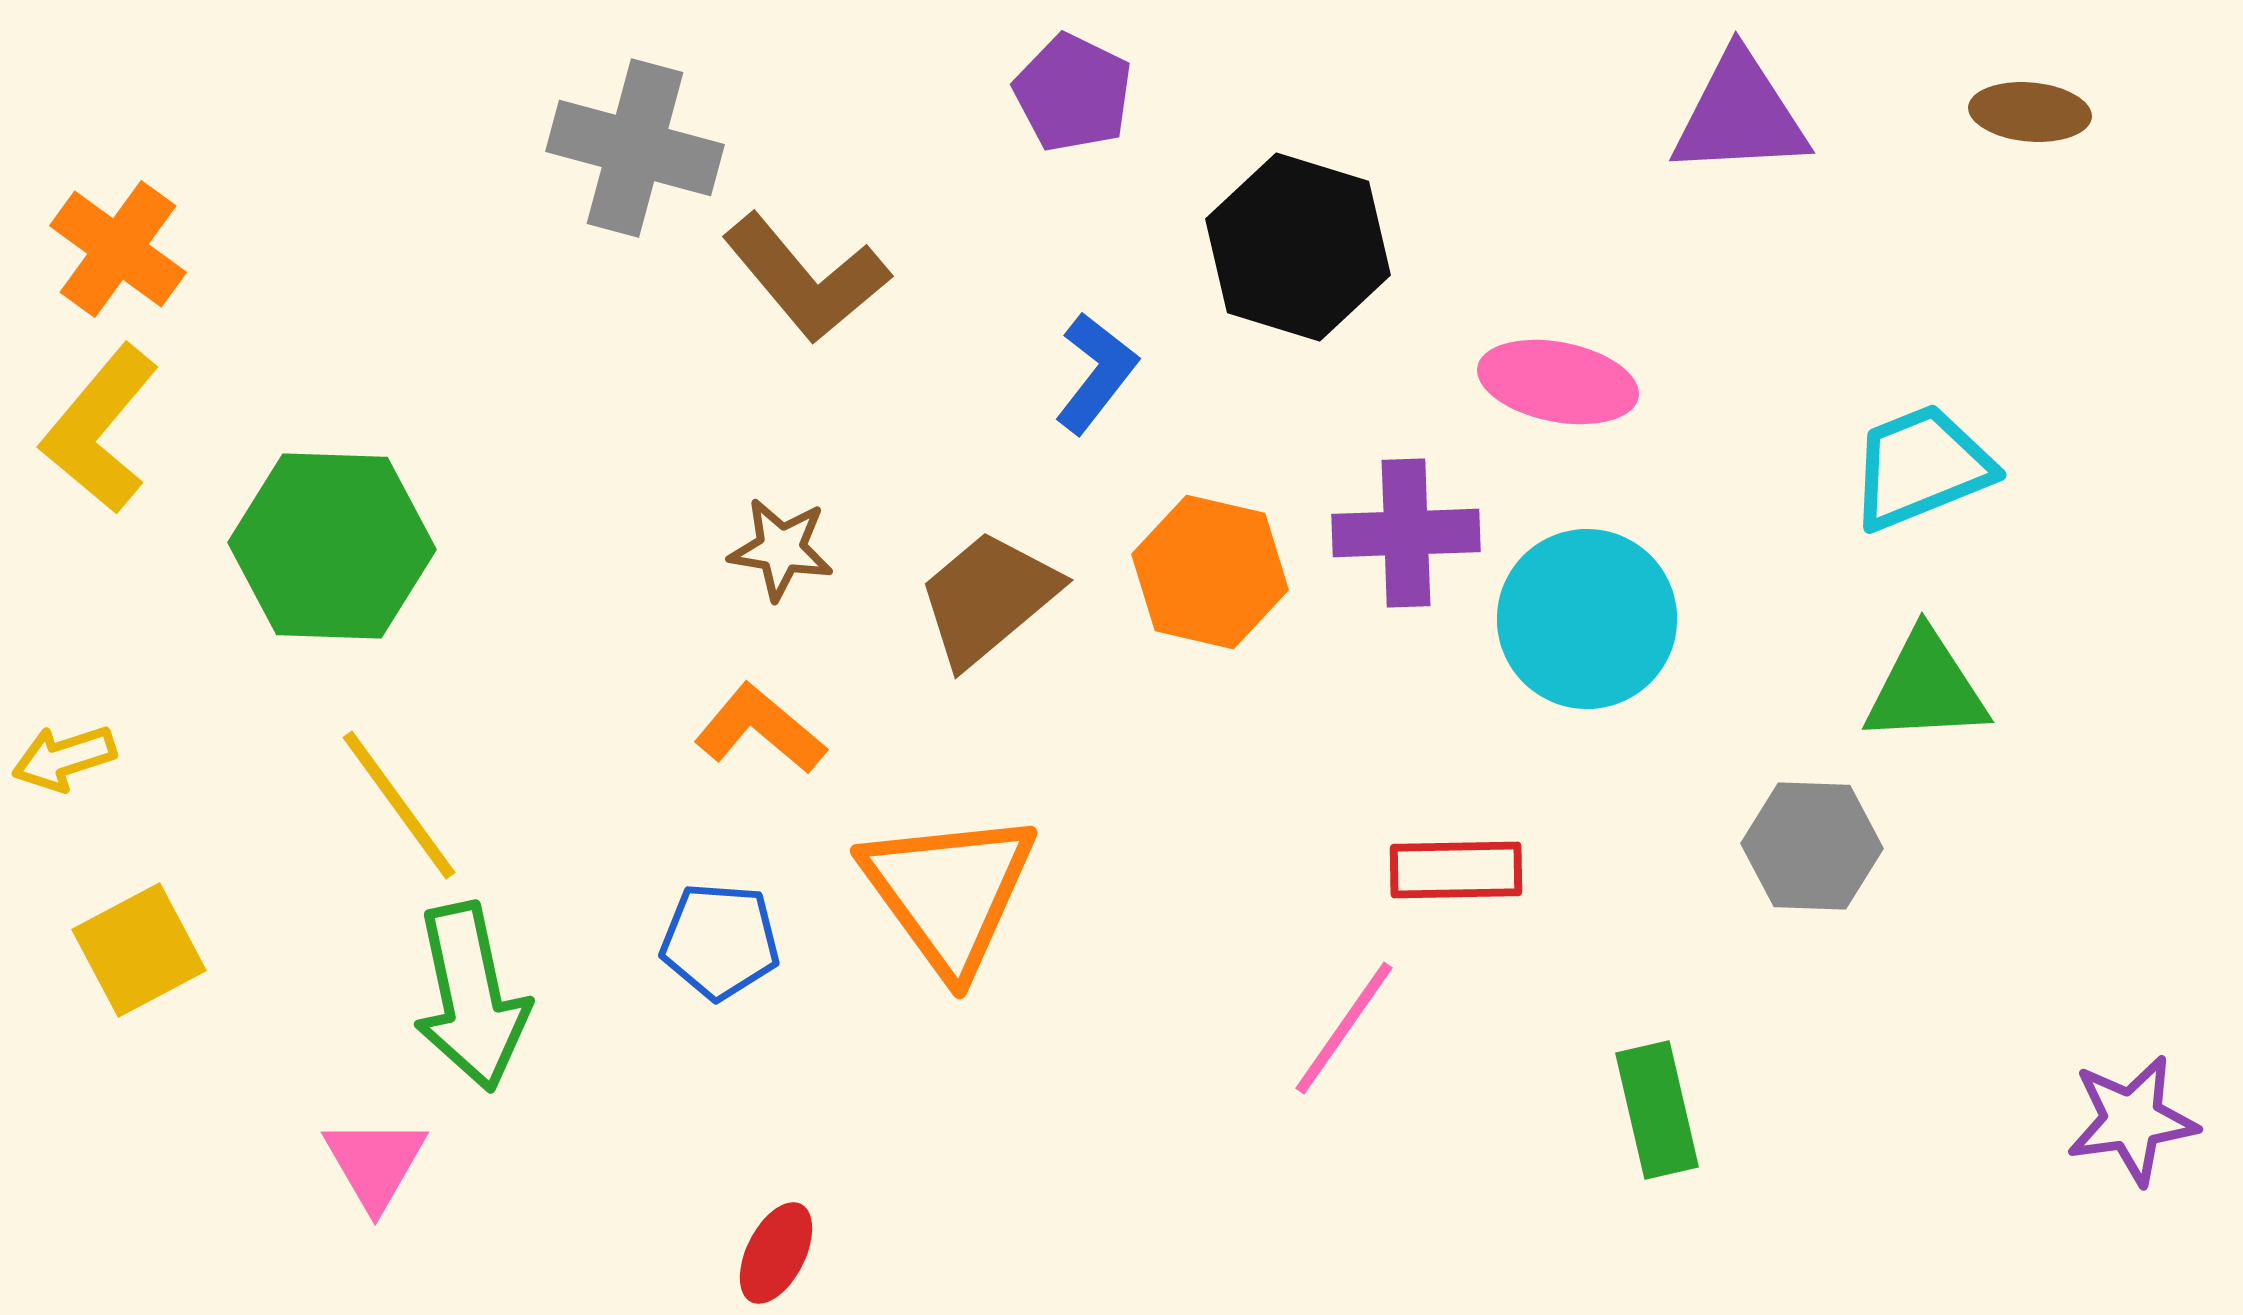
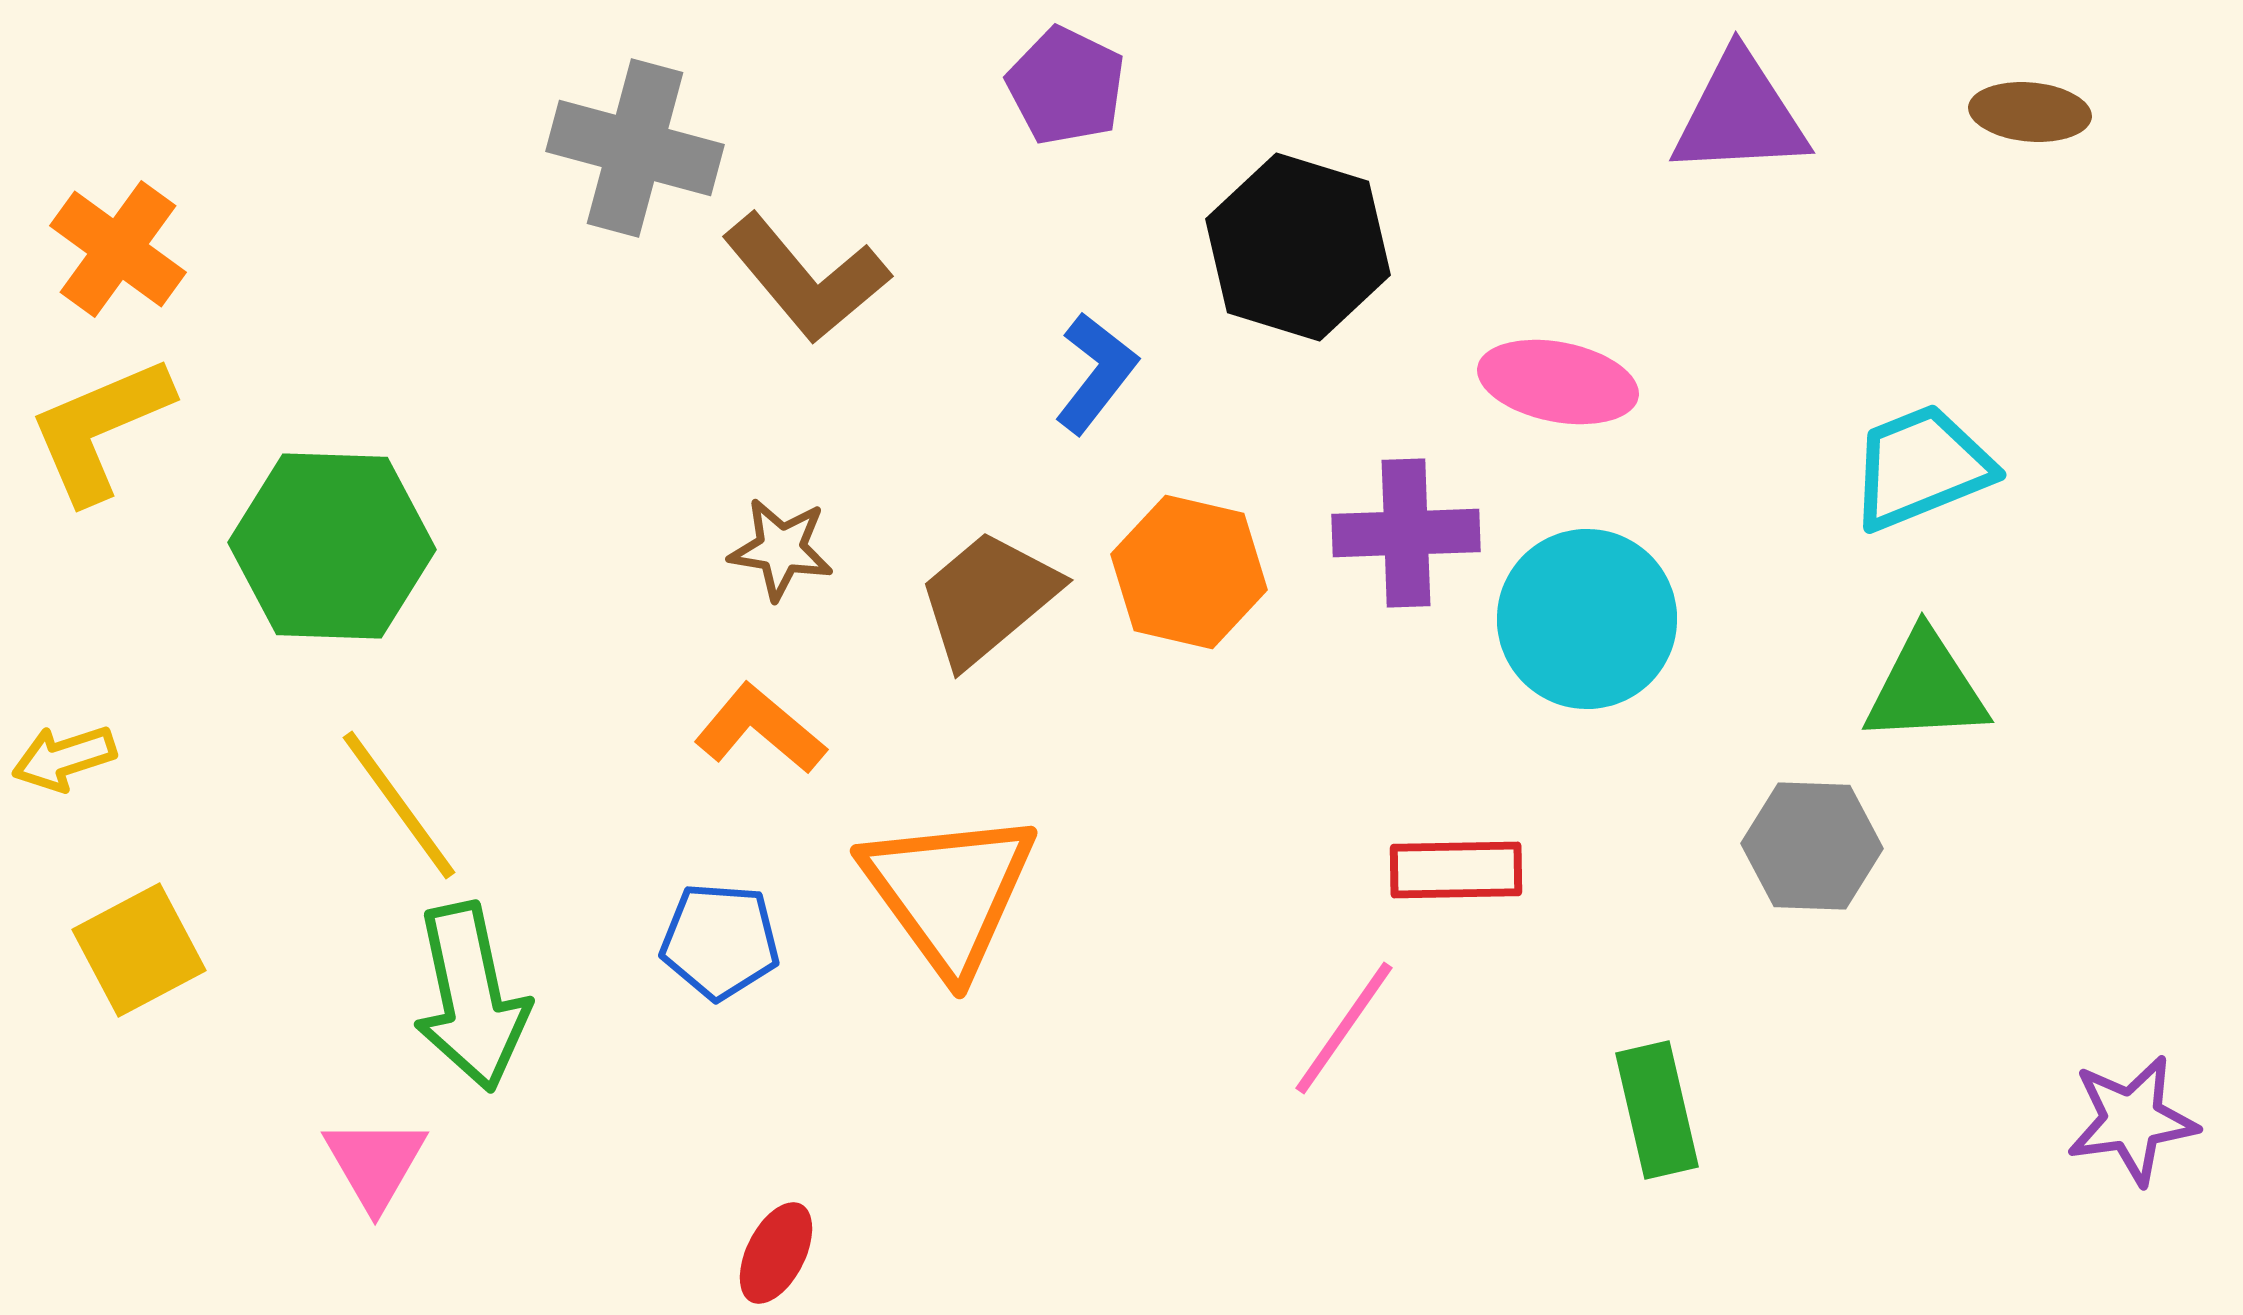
purple pentagon: moved 7 px left, 7 px up
yellow L-shape: rotated 27 degrees clockwise
orange hexagon: moved 21 px left
